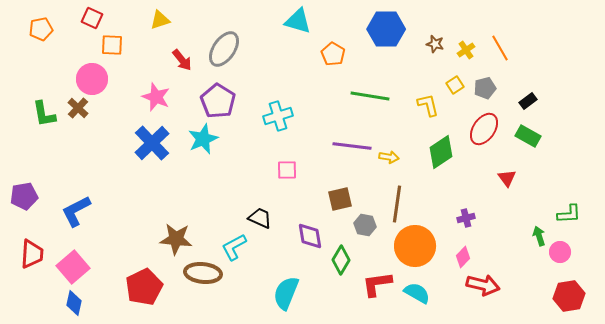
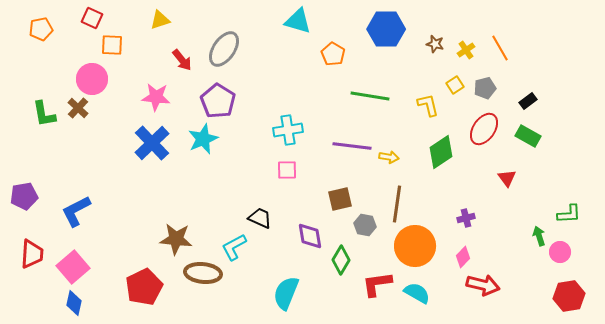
pink star at (156, 97): rotated 16 degrees counterclockwise
cyan cross at (278, 116): moved 10 px right, 14 px down; rotated 8 degrees clockwise
